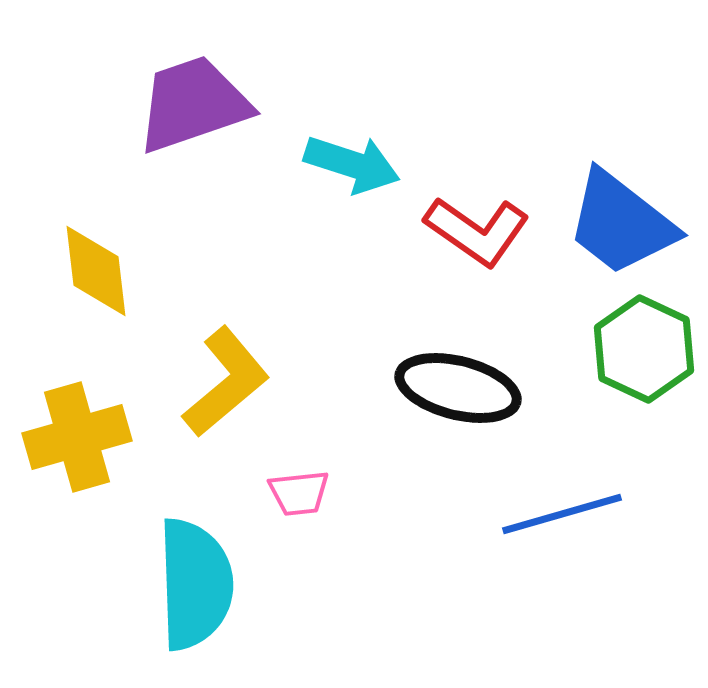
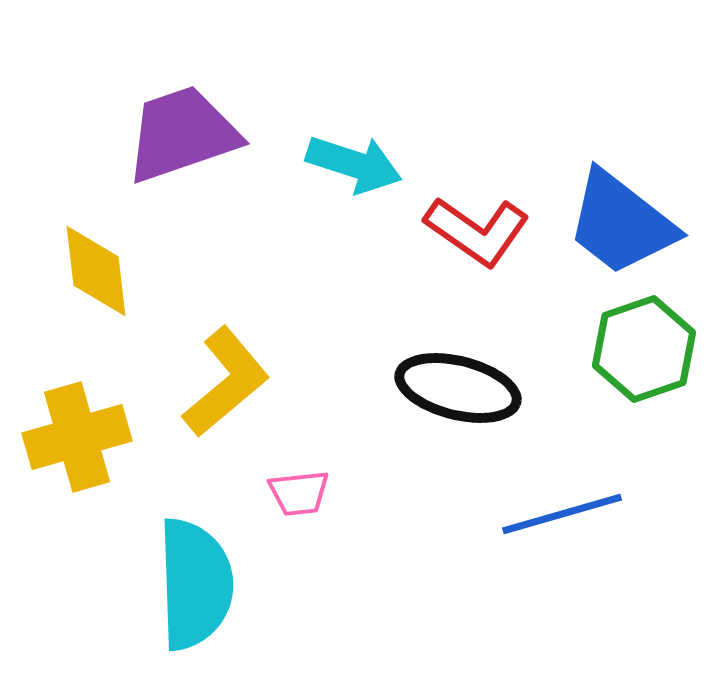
purple trapezoid: moved 11 px left, 30 px down
cyan arrow: moved 2 px right
green hexagon: rotated 16 degrees clockwise
